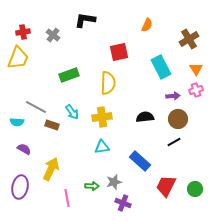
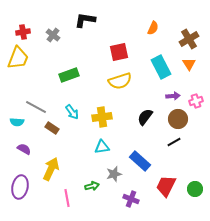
orange semicircle: moved 6 px right, 3 px down
orange triangle: moved 7 px left, 5 px up
yellow semicircle: moved 12 px right, 2 px up; rotated 70 degrees clockwise
pink cross: moved 11 px down
black semicircle: rotated 48 degrees counterclockwise
brown rectangle: moved 3 px down; rotated 16 degrees clockwise
gray star: moved 8 px up
green arrow: rotated 16 degrees counterclockwise
purple cross: moved 8 px right, 4 px up
